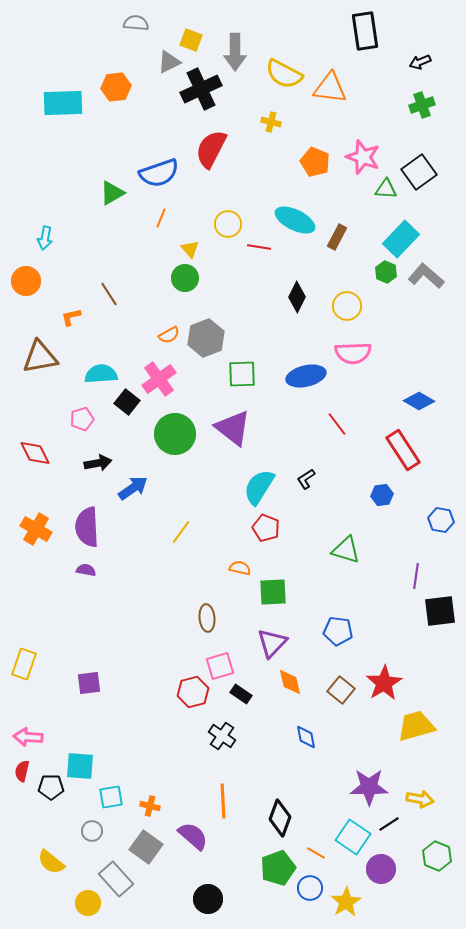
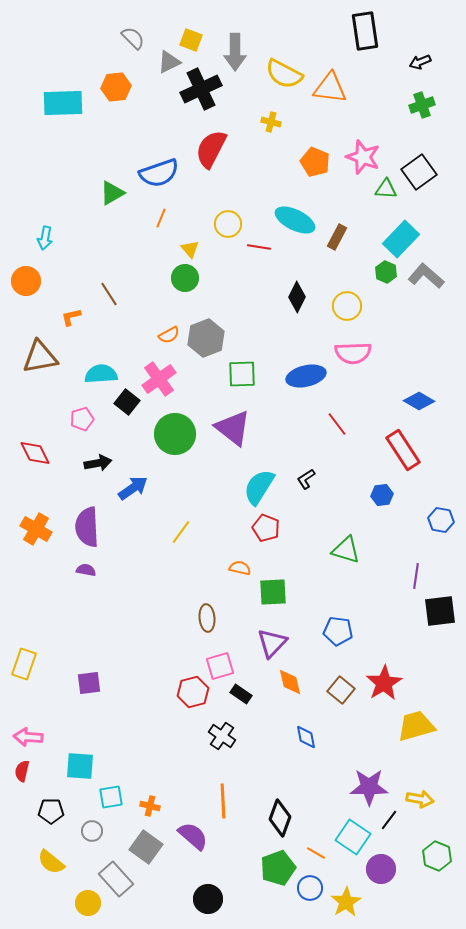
gray semicircle at (136, 23): moved 3 px left, 15 px down; rotated 40 degrees clockwise
black pentagon at (51, 787): moved 24 px down
black line at (389, 824): moved 4 px up; rotated 20 degrees counterclockwise
